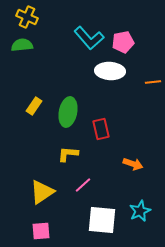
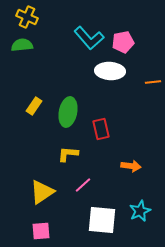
orange arrow: moved 2 px left, 2 px down; rotated 12 degrees counterclockwise
